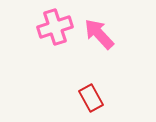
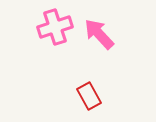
red rectangle: moved 2 px left, 2 px up
